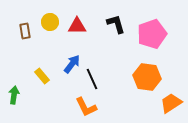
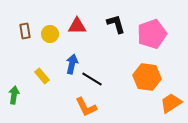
yellow circle: moved 12 px down
blue arrow: rotated 24 degrees counterclockwise
black line: rotated 35 degrees counterclockwise
